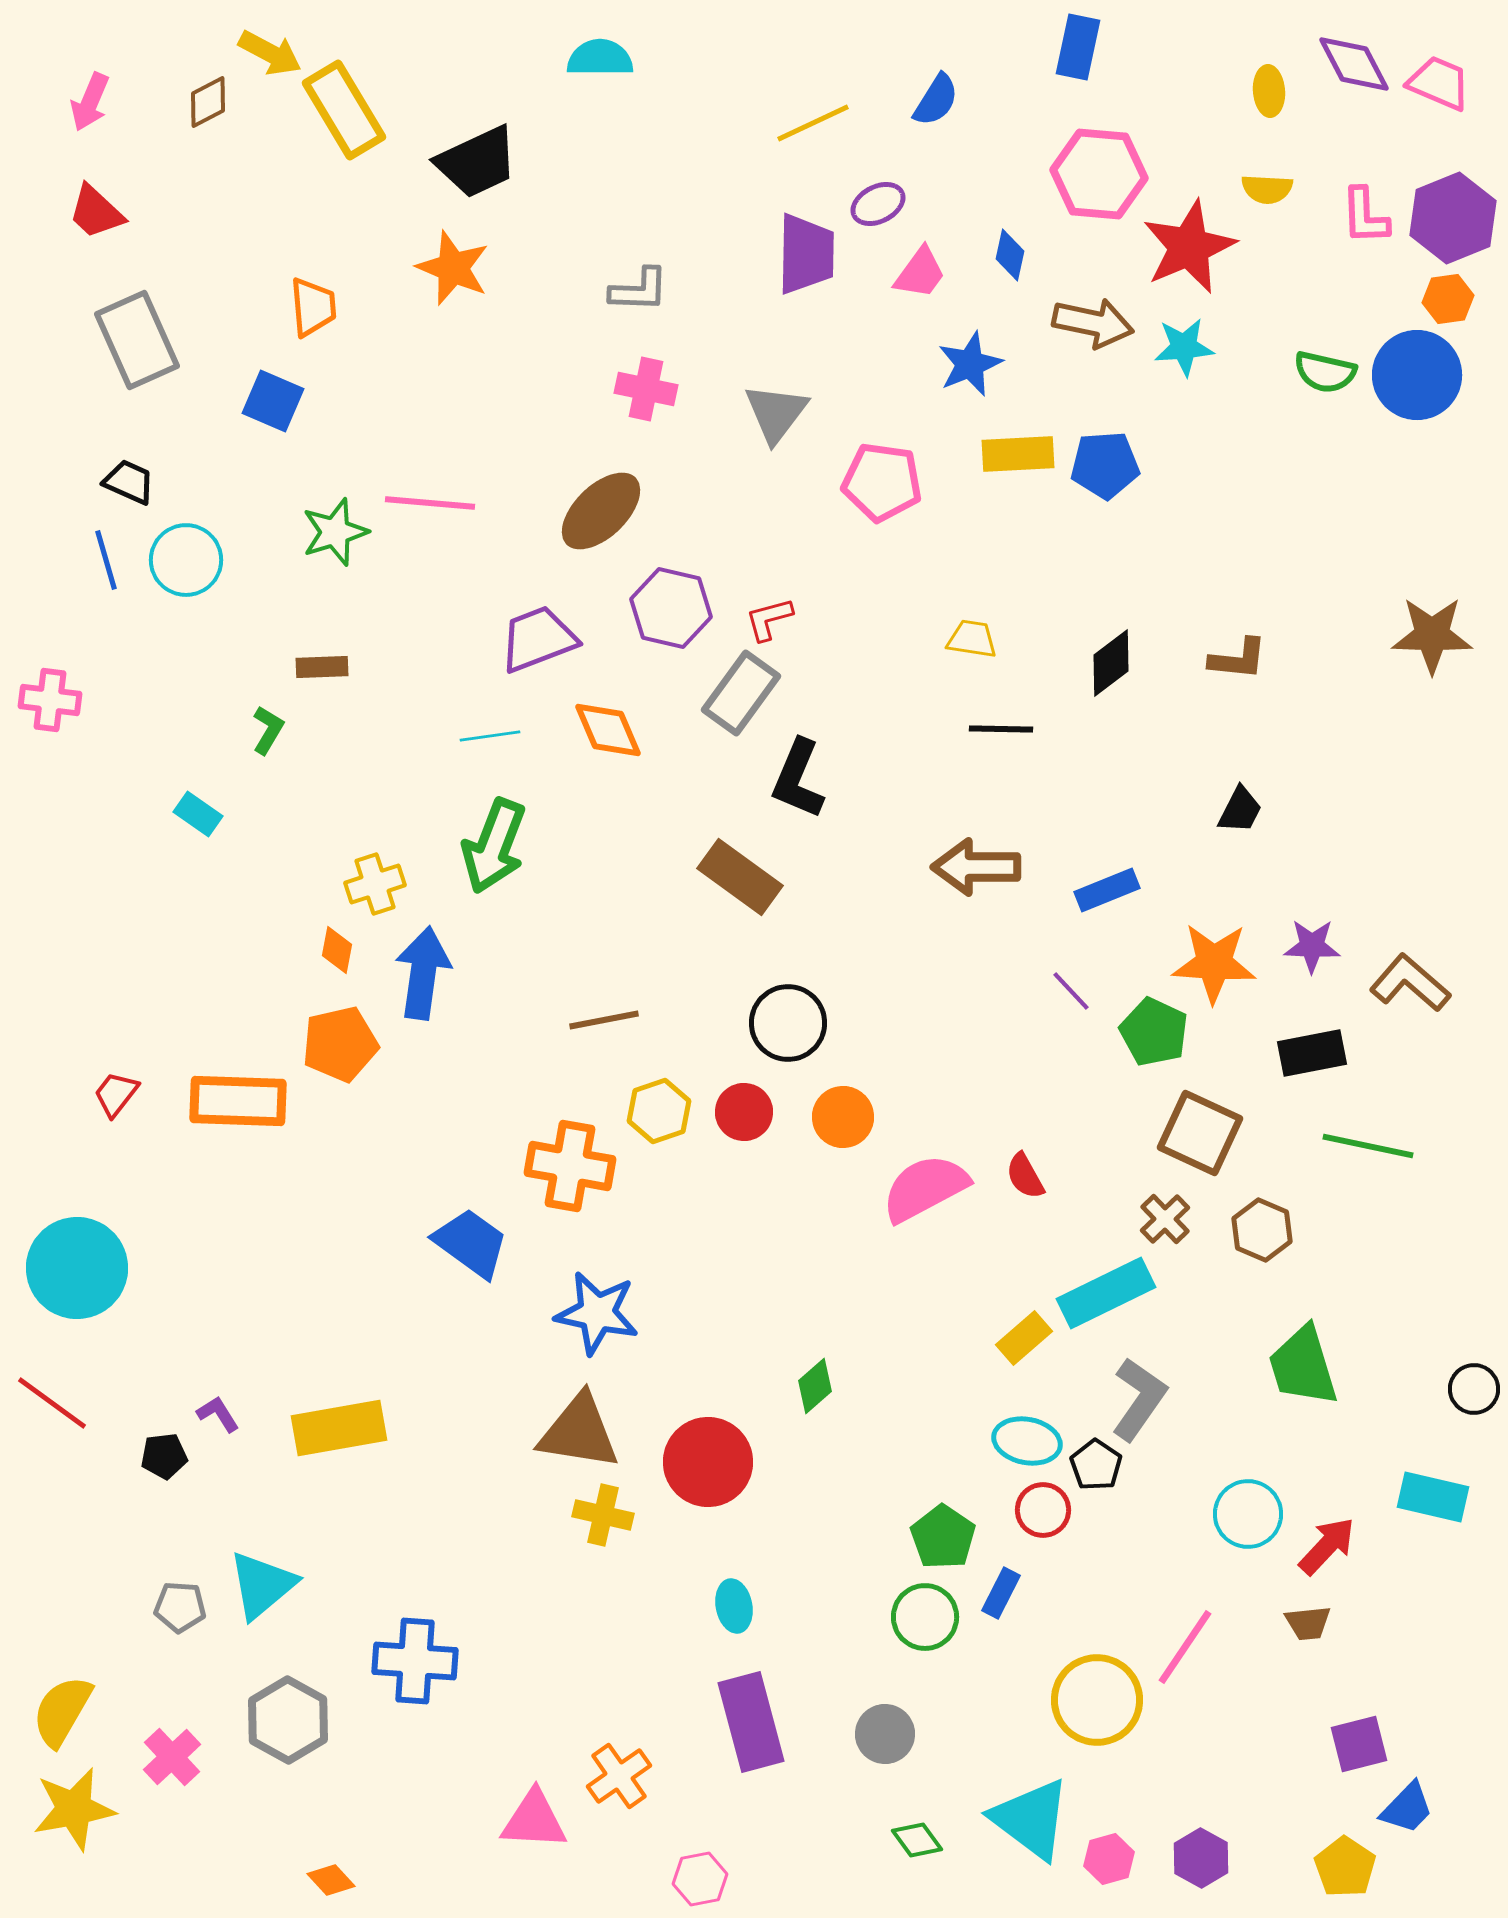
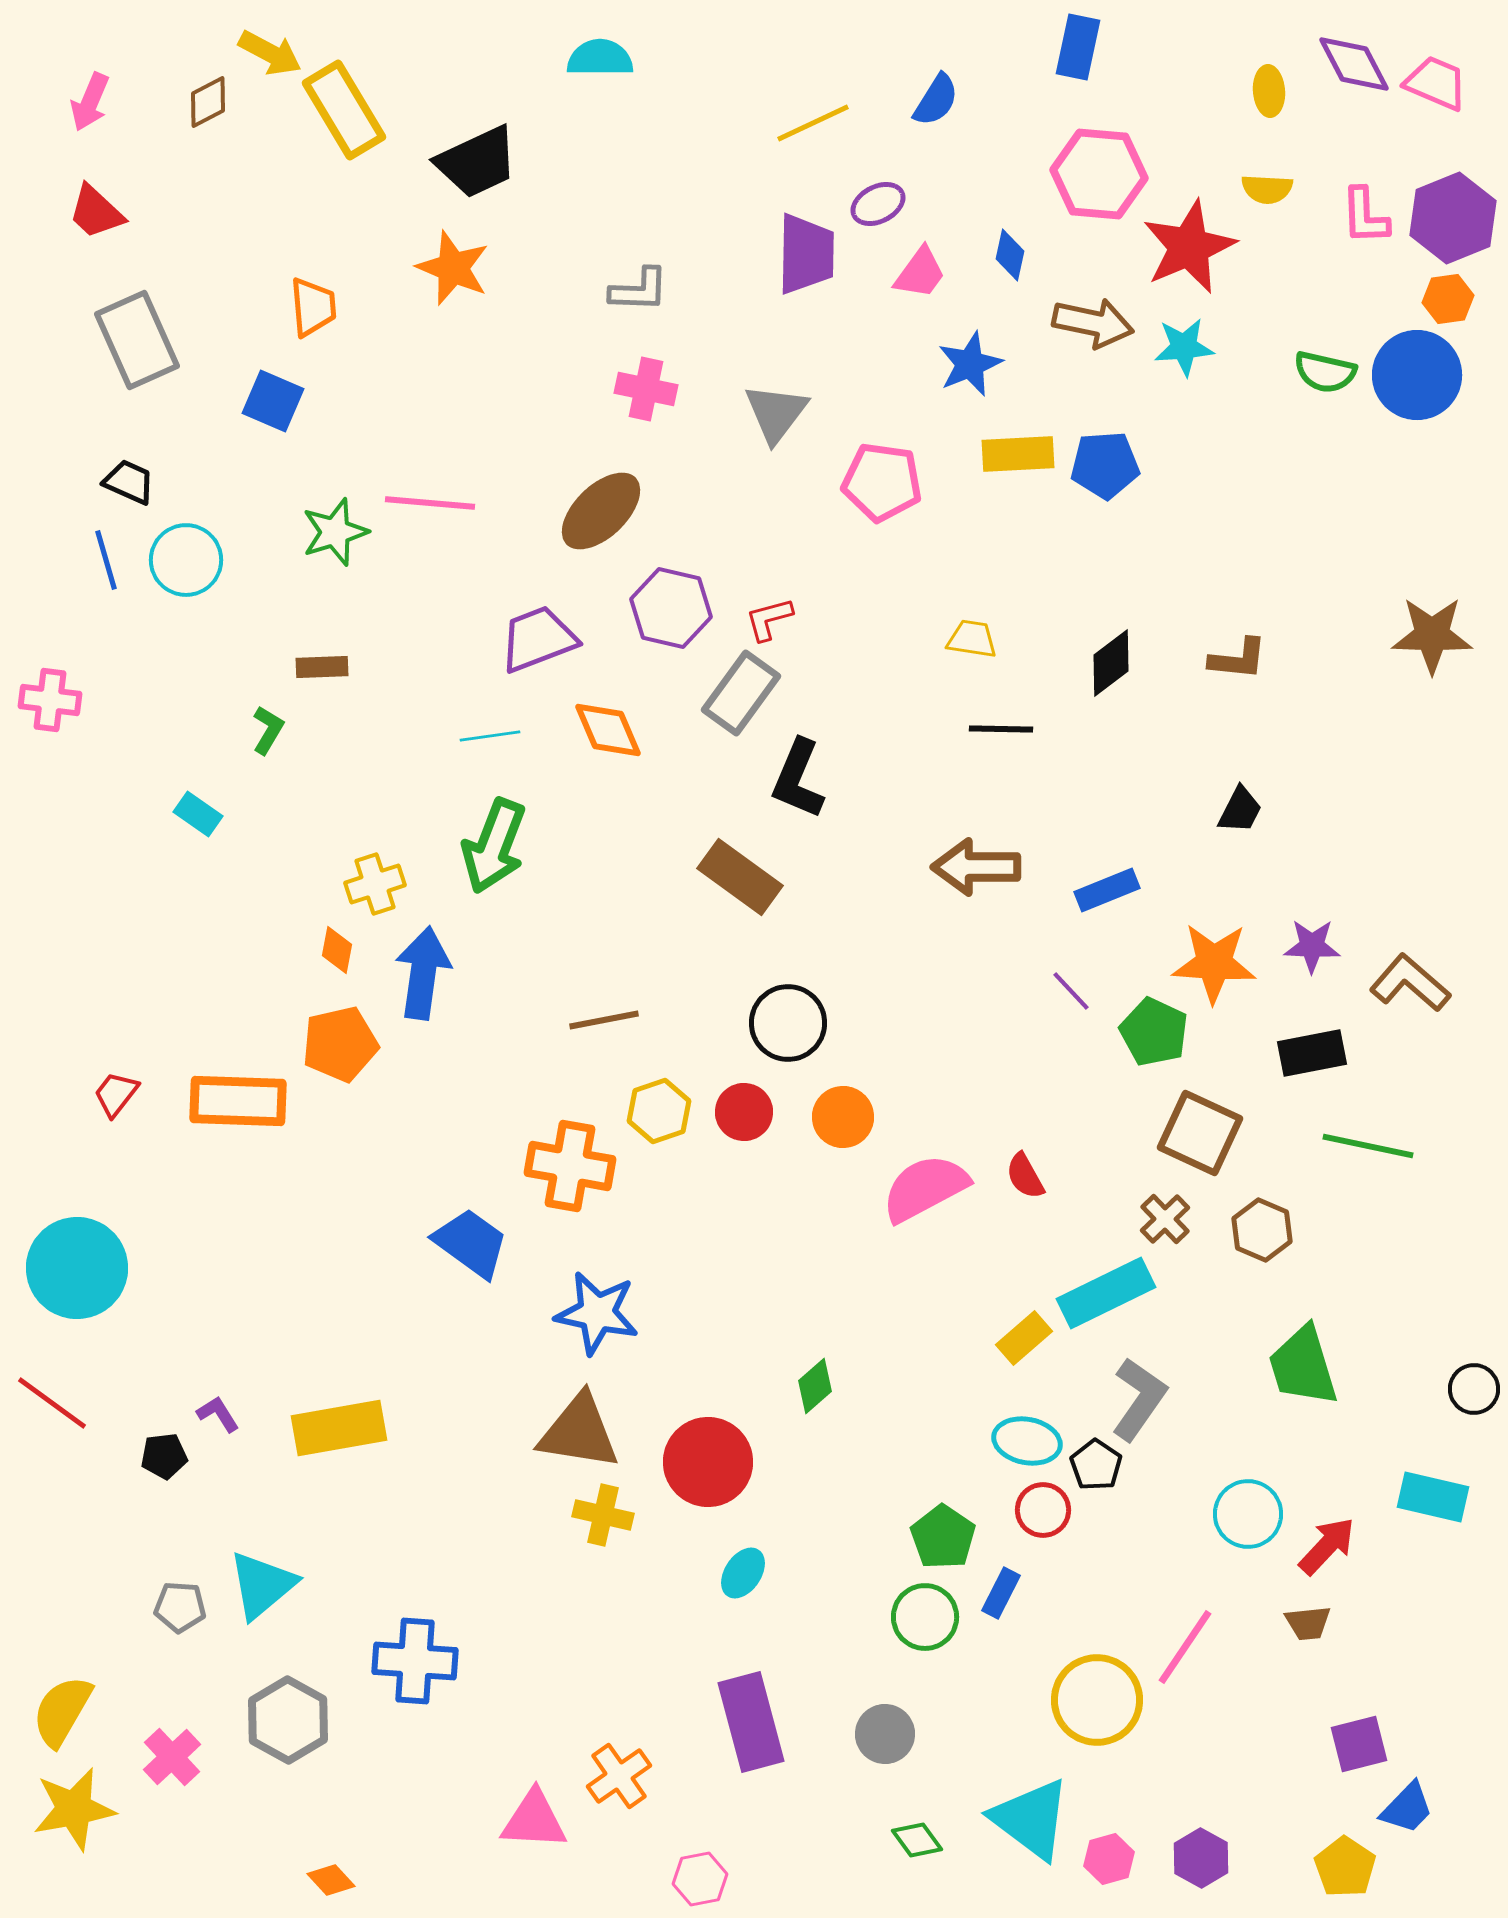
pink trapezoid at (1439, 83): moved 3 px left
cyan ellipse at (734, 1606): moved 9 px right, 33 px up; rotated 45 degrees clockwise
